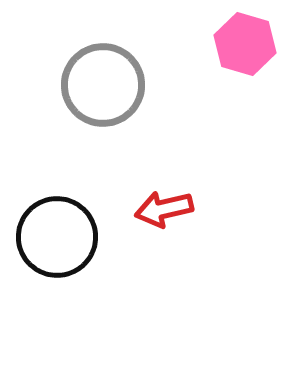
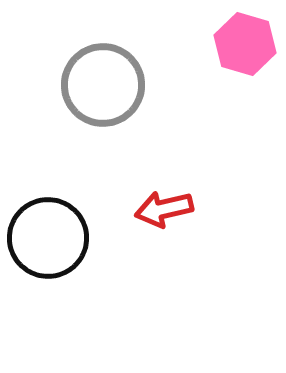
black circle: moved 9 px left, 1 px down
